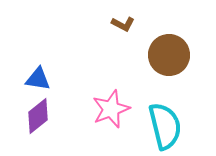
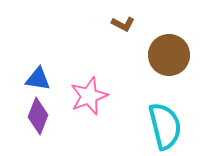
pink star: moved 22 px left, 13 px up
purple diamond: rotated 30 degrees counterclockwise
